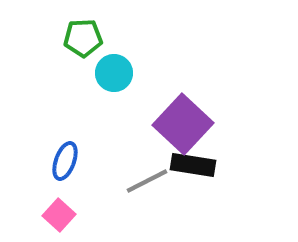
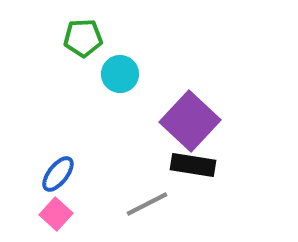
cyan circle: moved 6 px right, 1 px down
purple square: moved 7 px right, 3 px up
blue ellipse: moved 7 px left, 13 px down; rotated 18 degrees clockwise
gray line: moved 23 px down
pink square: moved 3 px left, 1 px up
